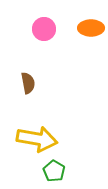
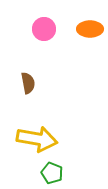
orange ellipse: moved 1 px left, 1 px down
green pentagon: moved 2 px left, 2 px down; rotated 10 degrees counterclockwise
